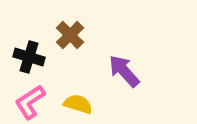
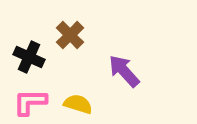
black cross: rotated 8 degrees clockwise
pink L-shape: rotated 33 degrees clockwise
